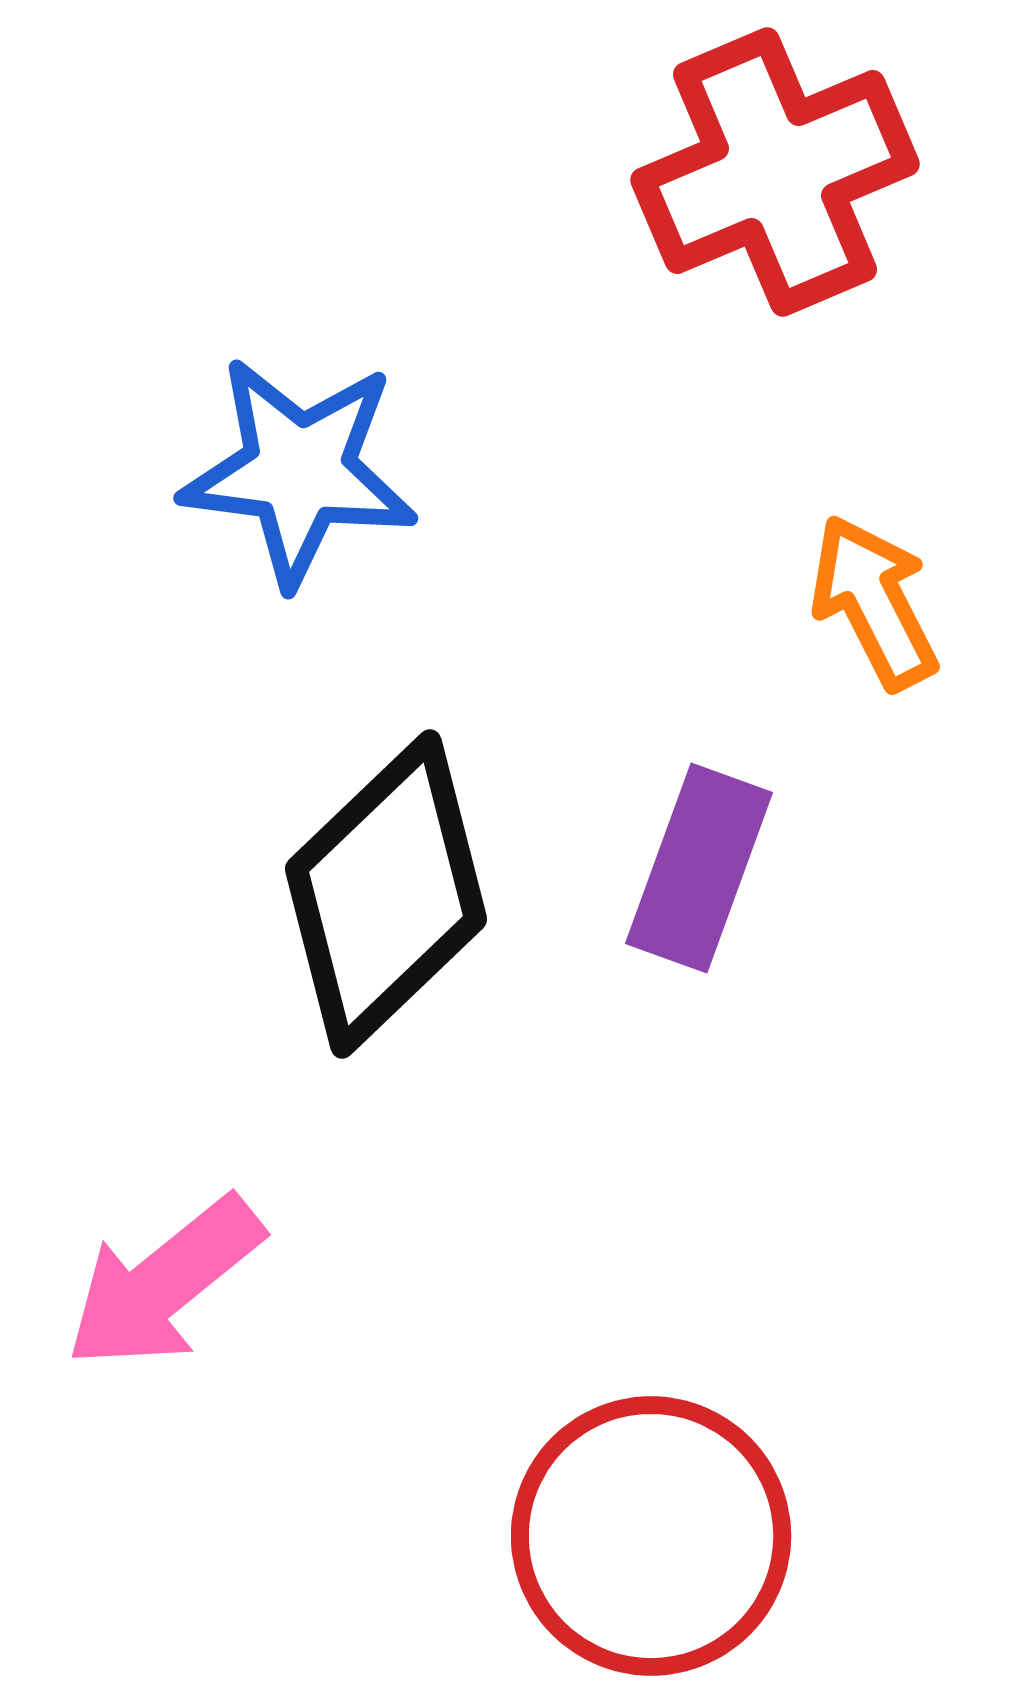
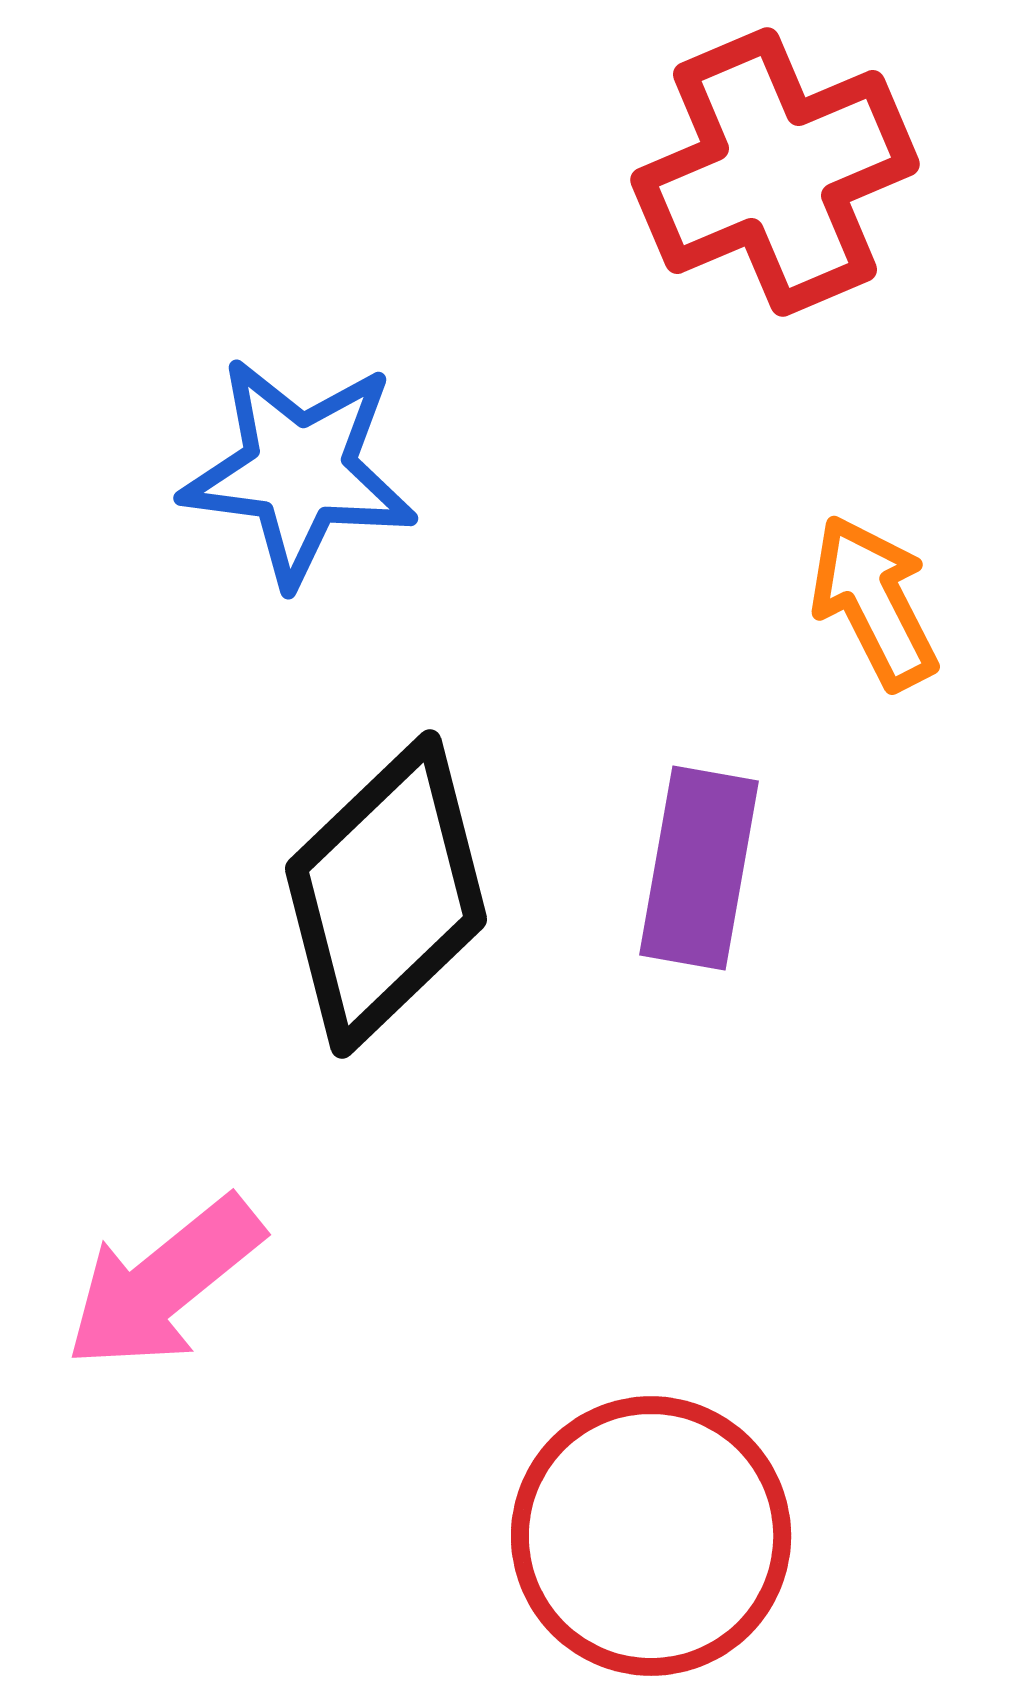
purple rectangle: rotated 10 degrees counterclockwise
